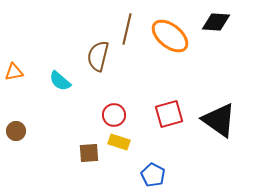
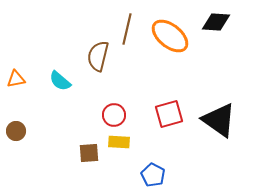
orange triangle: moved 2 px right, 7 px down
yellow rectangle: rotated 15 degrees counterclockwise
